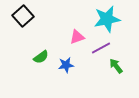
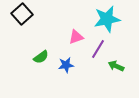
black square: moved 1 px left, 2 px up
pink triangle: moved 1 px left
purple line: moved 3 px left, 1 px down; rotated 30 degrees counterclockwise
green arrow: rotated 28 degrees counterclockwise
